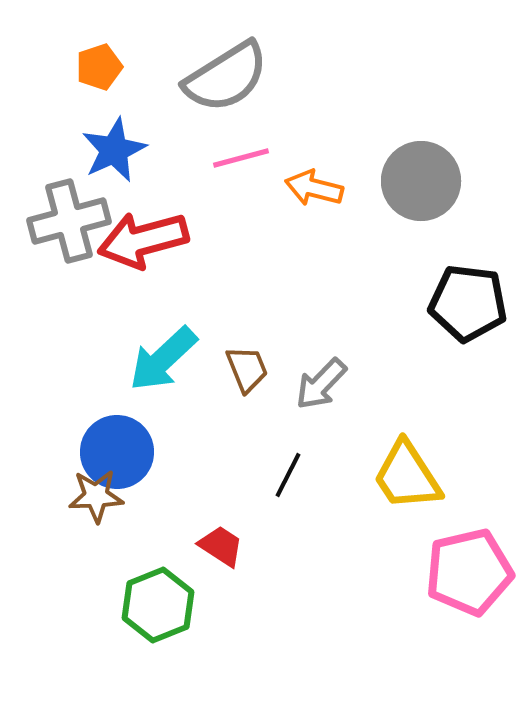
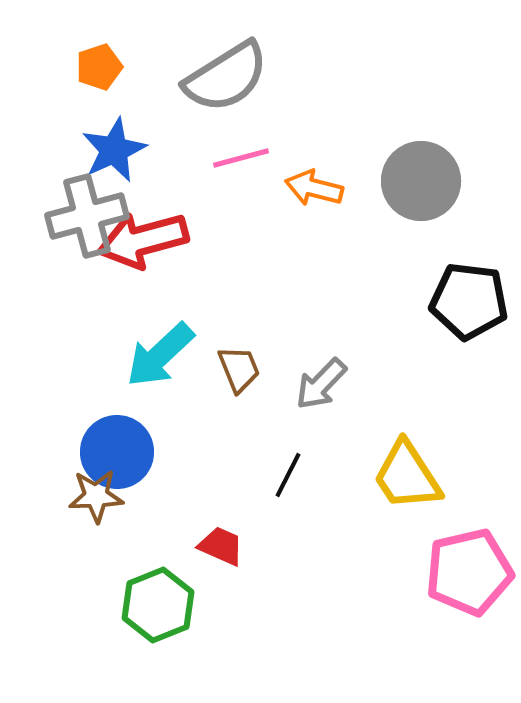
gray cross: moved 18 px right, 5 px up
black pentagon: moved 1 px right, 2 px up
cyan arrow: moved 3 px left, 4 px up
brown trapezoid: moved 8 px left
red trapezoid: rotated 9 degrees counterclockwise
